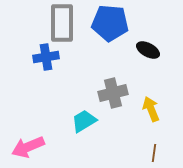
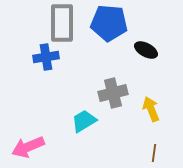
blue pentagon: moved 1 px left
black ellipse: moved 2 px left
